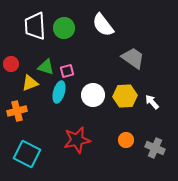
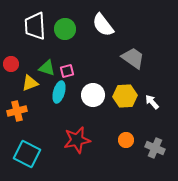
green circle: moved 1 px right, 1 px down
green triangle: moved 1 px right, 1 px down
